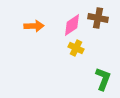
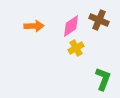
brown cross: moved 1 px right, 2 px down; rotated 12 degrees clockwise
pink diamond: moved 1 px left, 1 px down
yellow cross: rotated 35 degrees clockwise
